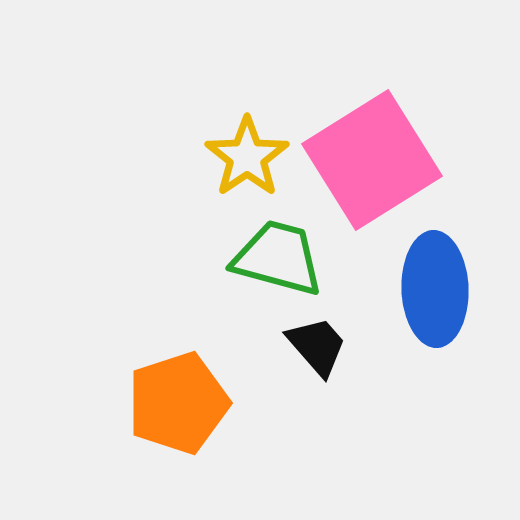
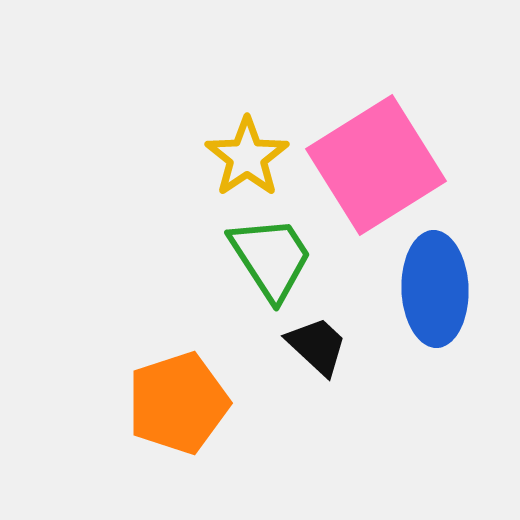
pink square: moved 4 px right, 5 px down
green trapezoid: moved 7 px left; rotated 42 degrees clockwise
black trapezoid: rotated 6 degrees counterclockwise
